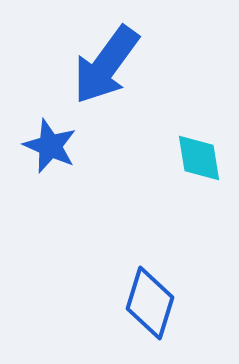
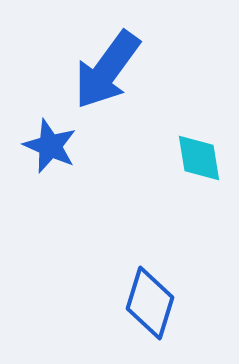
blue arrow: moved 1 px right, 5 px down
